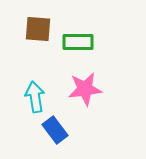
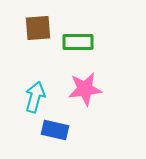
brown square: moved 1 px up; rotated 8 degrees counterclockwise
cyan arrow: rotated 24 degrees clockwise
blue rectangle: rotated 40 degrees counterclockwise
